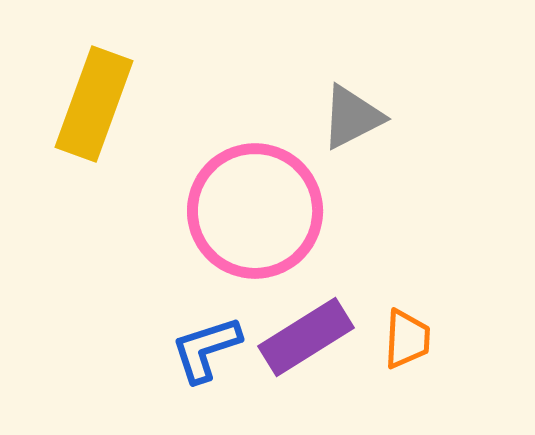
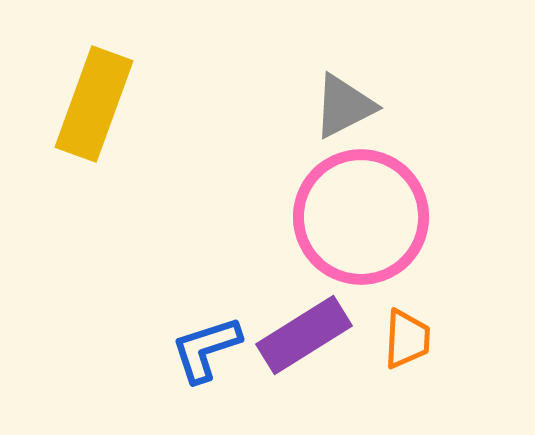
gray triangle: moved 8 px left, 11 px up
pink circle: moved 106 px right, 6 px down
purple rectangle: moved 2 px left, 2 px up
